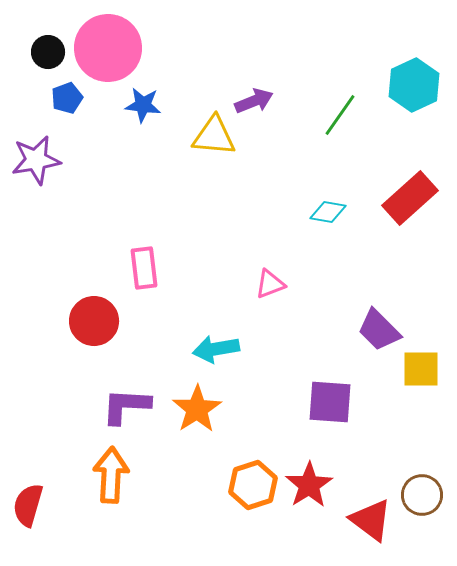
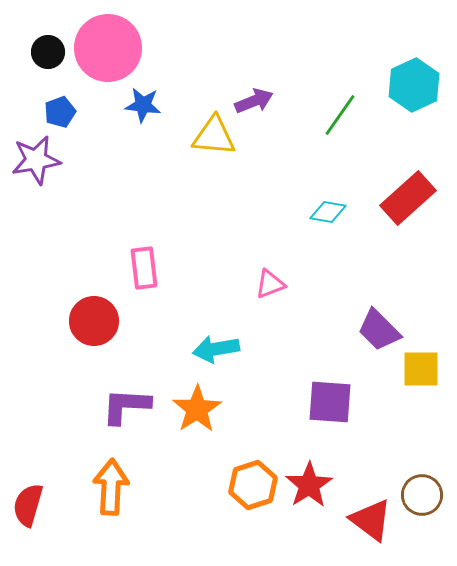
blue pentagon: moved 7 px left, 14 px down
red rectangle: moved 2 px left
orange arrow: moved 12 px down
